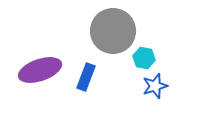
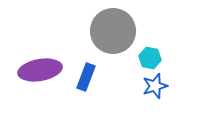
cyan hexagon: moved 6 px right
purple ellipse: rotated 9 degrees clockwise
